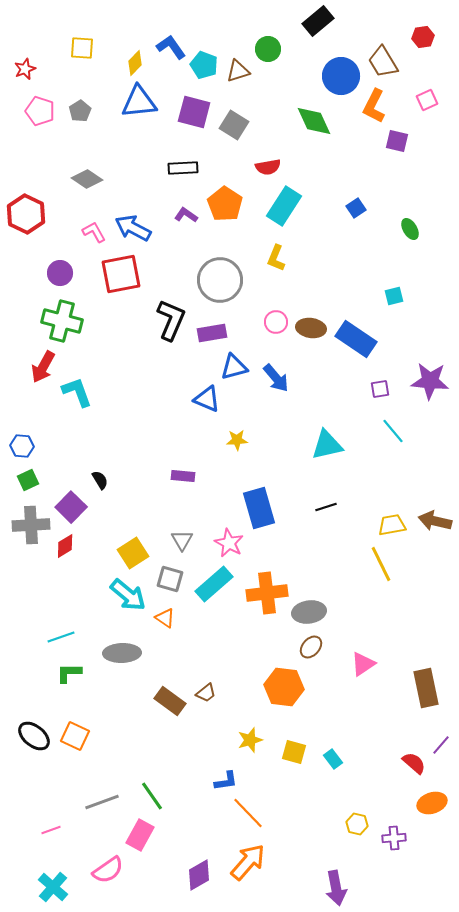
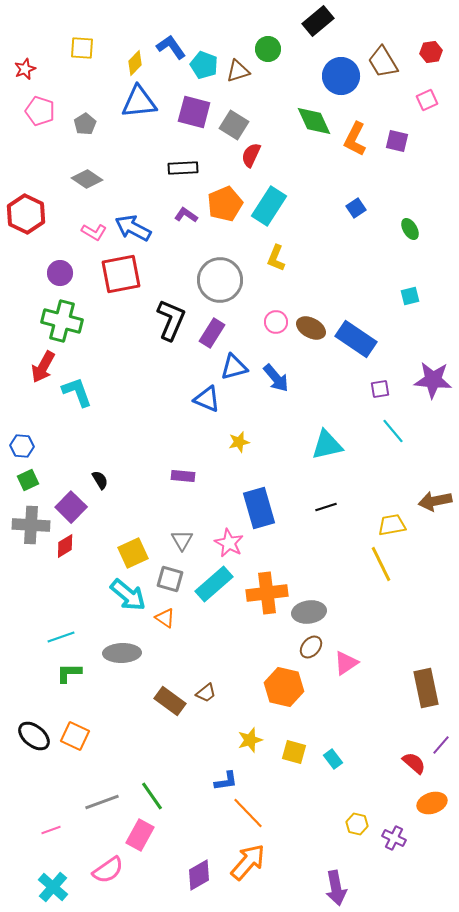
red hexagon at (423, 37): moved 8 px right, 15 px down
orange L-shape at (374, 106): moved 19 px left, 33 px down
gray pentagon at (80, 111): moved 5 px right, 13 px down
red semicircle at (268, 167): moved 17 px left, 12 px up; rotated 125 degrees clockwise
orange pentagon at (225, 204): rotated 16 degrees clockwise
cyan rectangle at (284, 206): moved 15 px left
pink L-shape at (94, 232): rotated 150 degrees clockwise
cyan square at (394, 296): moved 16 px right
brown ellipse at (311, 328): rotated 20 degrees clockwise
purple rectangle at (212, 333): rotated 48 degrees counterclockwise
purple star at (430, 381): moved 3 px right, 1 px up
yellow star at (237, 440): moved 2 px right, 2 px down; rotated 10 degrees counterclockwise
brown arrow at (435, 521): moved 20 px up; rotated 24 degrees counterclockwise
gray cross at (31, 525): rotated 6 degrees clockwise
yellow square at (133, 553): rotated 8 degrees clockwise
pink triangle at (363, 664): moved 17 px left, 1 px up
orange hexagon at (284, 687): rotated 6 degrees clockwise
purple cross at (394, 838): rotated 30 degrees clockwise
